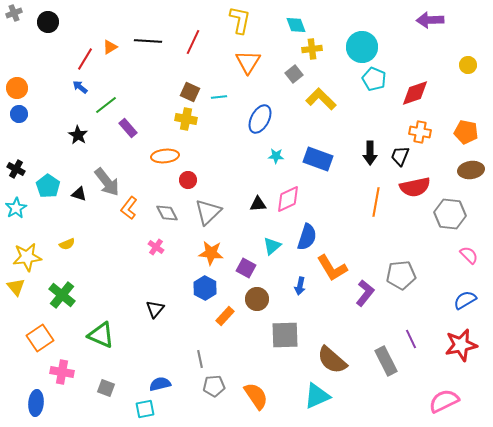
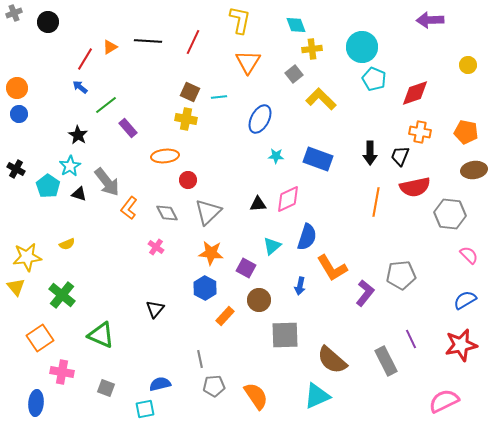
brown ellipse at (471, 170): moved 3 px right
cyan star at (16, 208): moved 54 px right, 42 px up
brown circle at (257, 299): moved 2 px right, 1 px down
